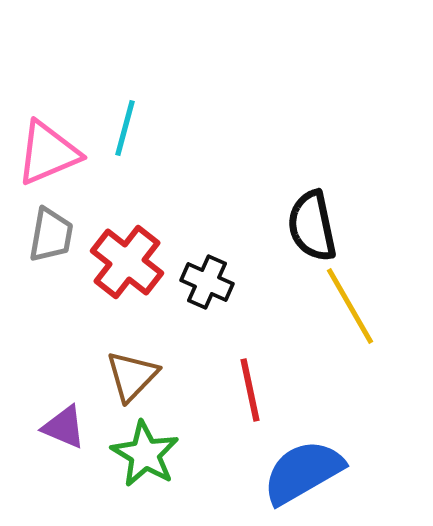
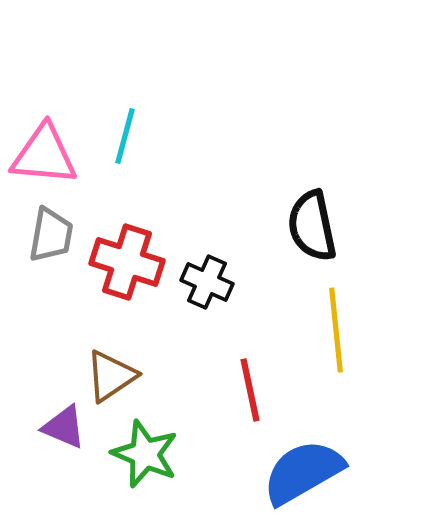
cyan line: moved 8 px down
pink triangle: moved 4 px left, 2 px down; rotated 28 degrees clockwise
red cross: rotated 20 degrees counterclockwise
yellow line: moved 14 px left, 24 px down; rotated 24 degrees clockwise
brown triangle: moved 21 px left; rotated 12 degrees clockwise
green star: rotated 8 degrees counterclockwise
